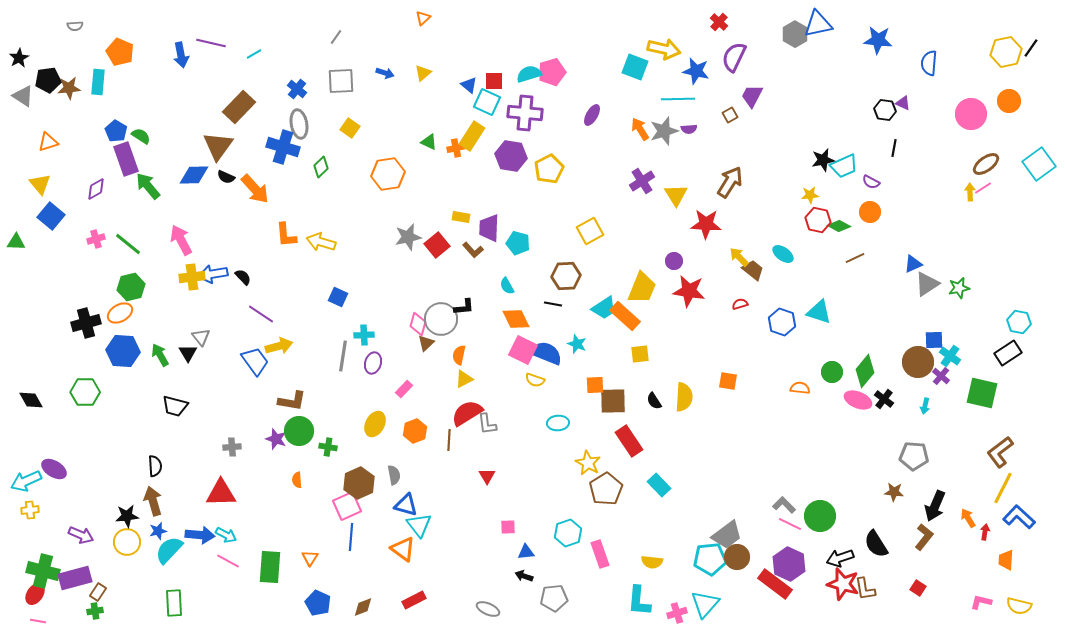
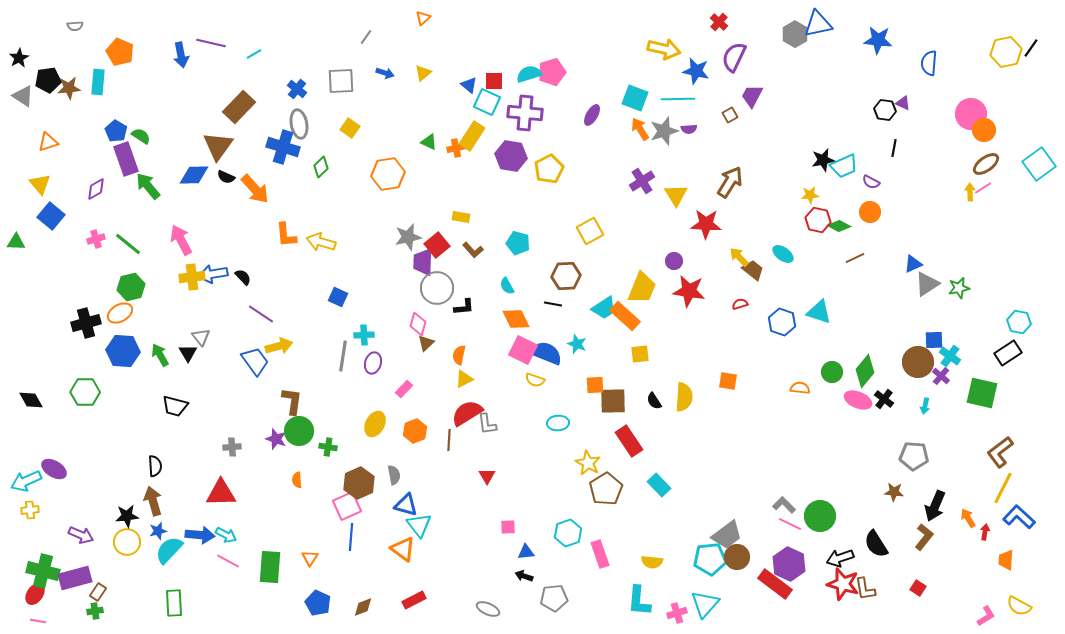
gray line at (336, 37): moved 30 px right
cyan square at (635, 67): moved 31 px down
orange circle at (1009, 101): moved 25 px left, 29 px down
purple trapezoid at (489, 228): moved 66 px left, 34 px down
gray circle at (441, 319): moved 4 px left, 31 px up
brown L-shape at (292, 401): rotated 92 degrees counterclockwise
pink L-shape at (981, 602): moved 5 px right, 14 px down; rotated 135 degrees clockwise
yellow semicircle at (1019, 606): rotated 15 degrees clockwise
